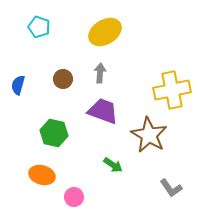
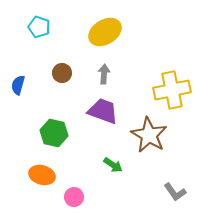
gray arrow: moved 4 px right, 1 px down
brown circle: moved 1 px left, 6 px up
gray L-shape: moved 4 px right, 4 px down
